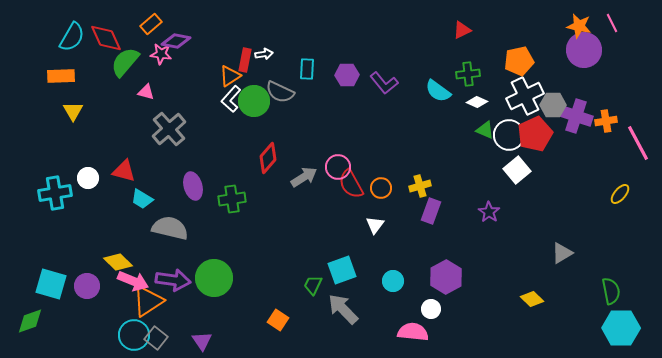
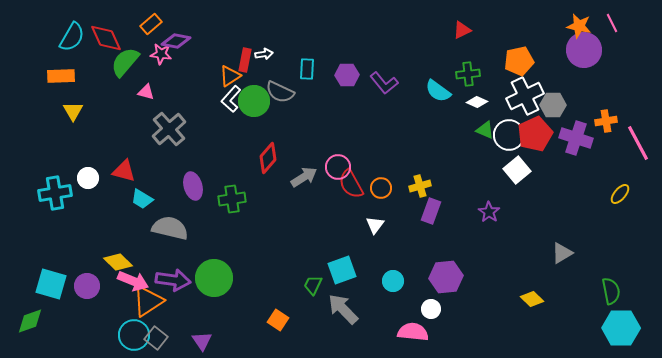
purple cross at (576, 116): moved 22 px down
purple hexagon at (446, 277): rotated 24 degrees clockwise
